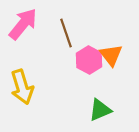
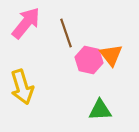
pink arrow: moved 3 px right, 1 px up
pink hexagon: rotated 16 degrees counterclockwise
green triangle: rotated 20 degrees clockwise
